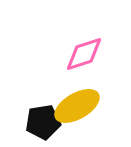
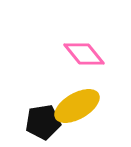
pink diamond: rotated 69 degrees clockwise
